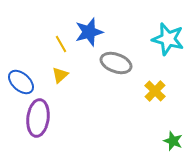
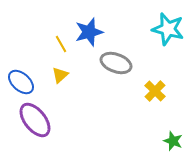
cyan star: moved 10 px up
purple ellipse: moved 3 px left, 2 px down; rotated 45 degrees counterclockwise
